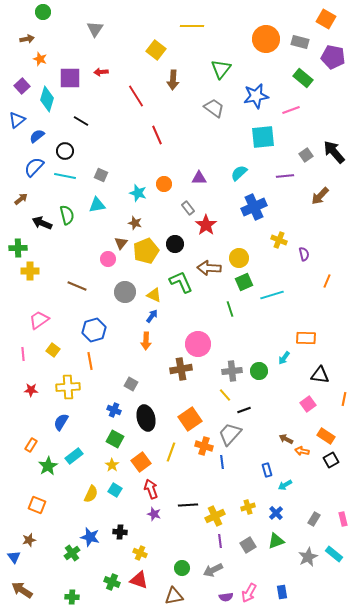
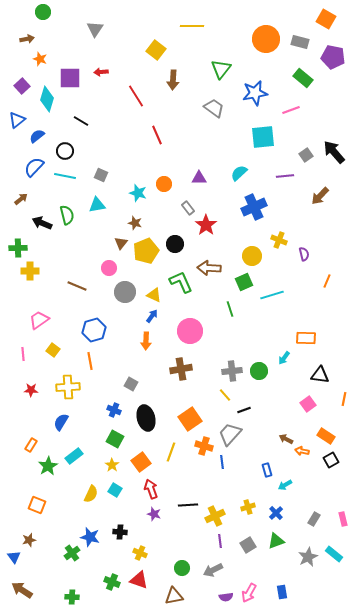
blue star at (256, 96): moved 1 px left, 3 px up
yellow circle at (239, 258): moved 13 px right, 2 px up
pink circle at (108, 259): moved 1 px right, 9 px down
pink circle at (198, 344): moved 8 px left, 13 px up
